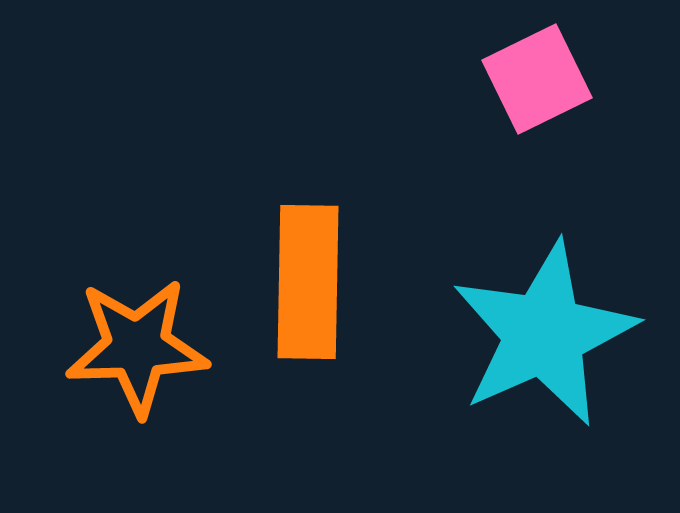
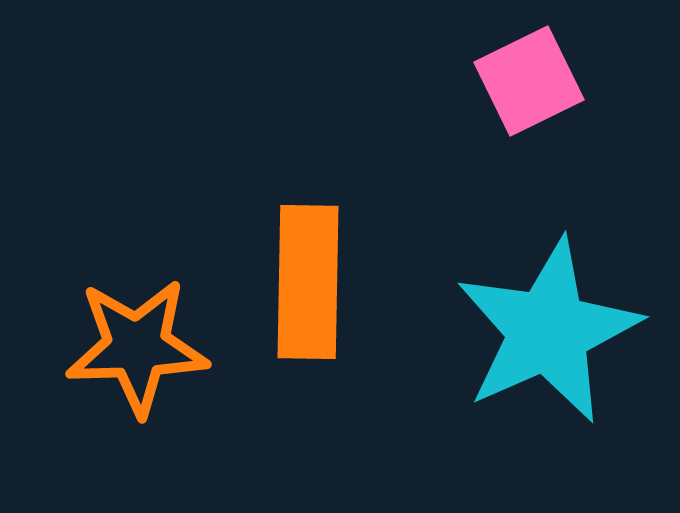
pink square: moved 8 px left, 2 px down
cyan star: moved 4 px right, 3 px up
